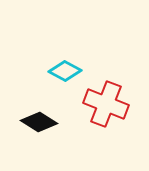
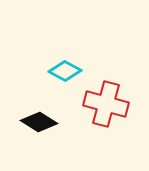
red cross: rotated 6 degrees counterclockwise
